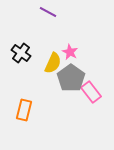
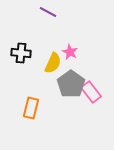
black cross: rotated 30 degrees counterclockwise
gray pentagon: moved 6 px down
orange rectangle: moved 7 px right, 2 px up
